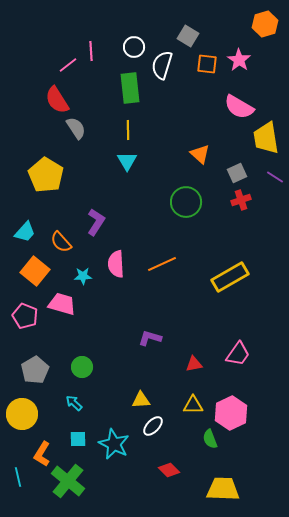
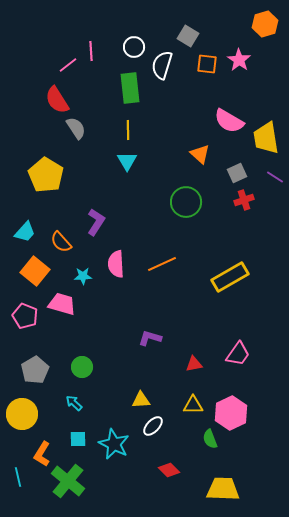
pink semicircle at (239, 107): moved 10 px left, 14 px down
red cross at (241, 200): moved 3 px right
